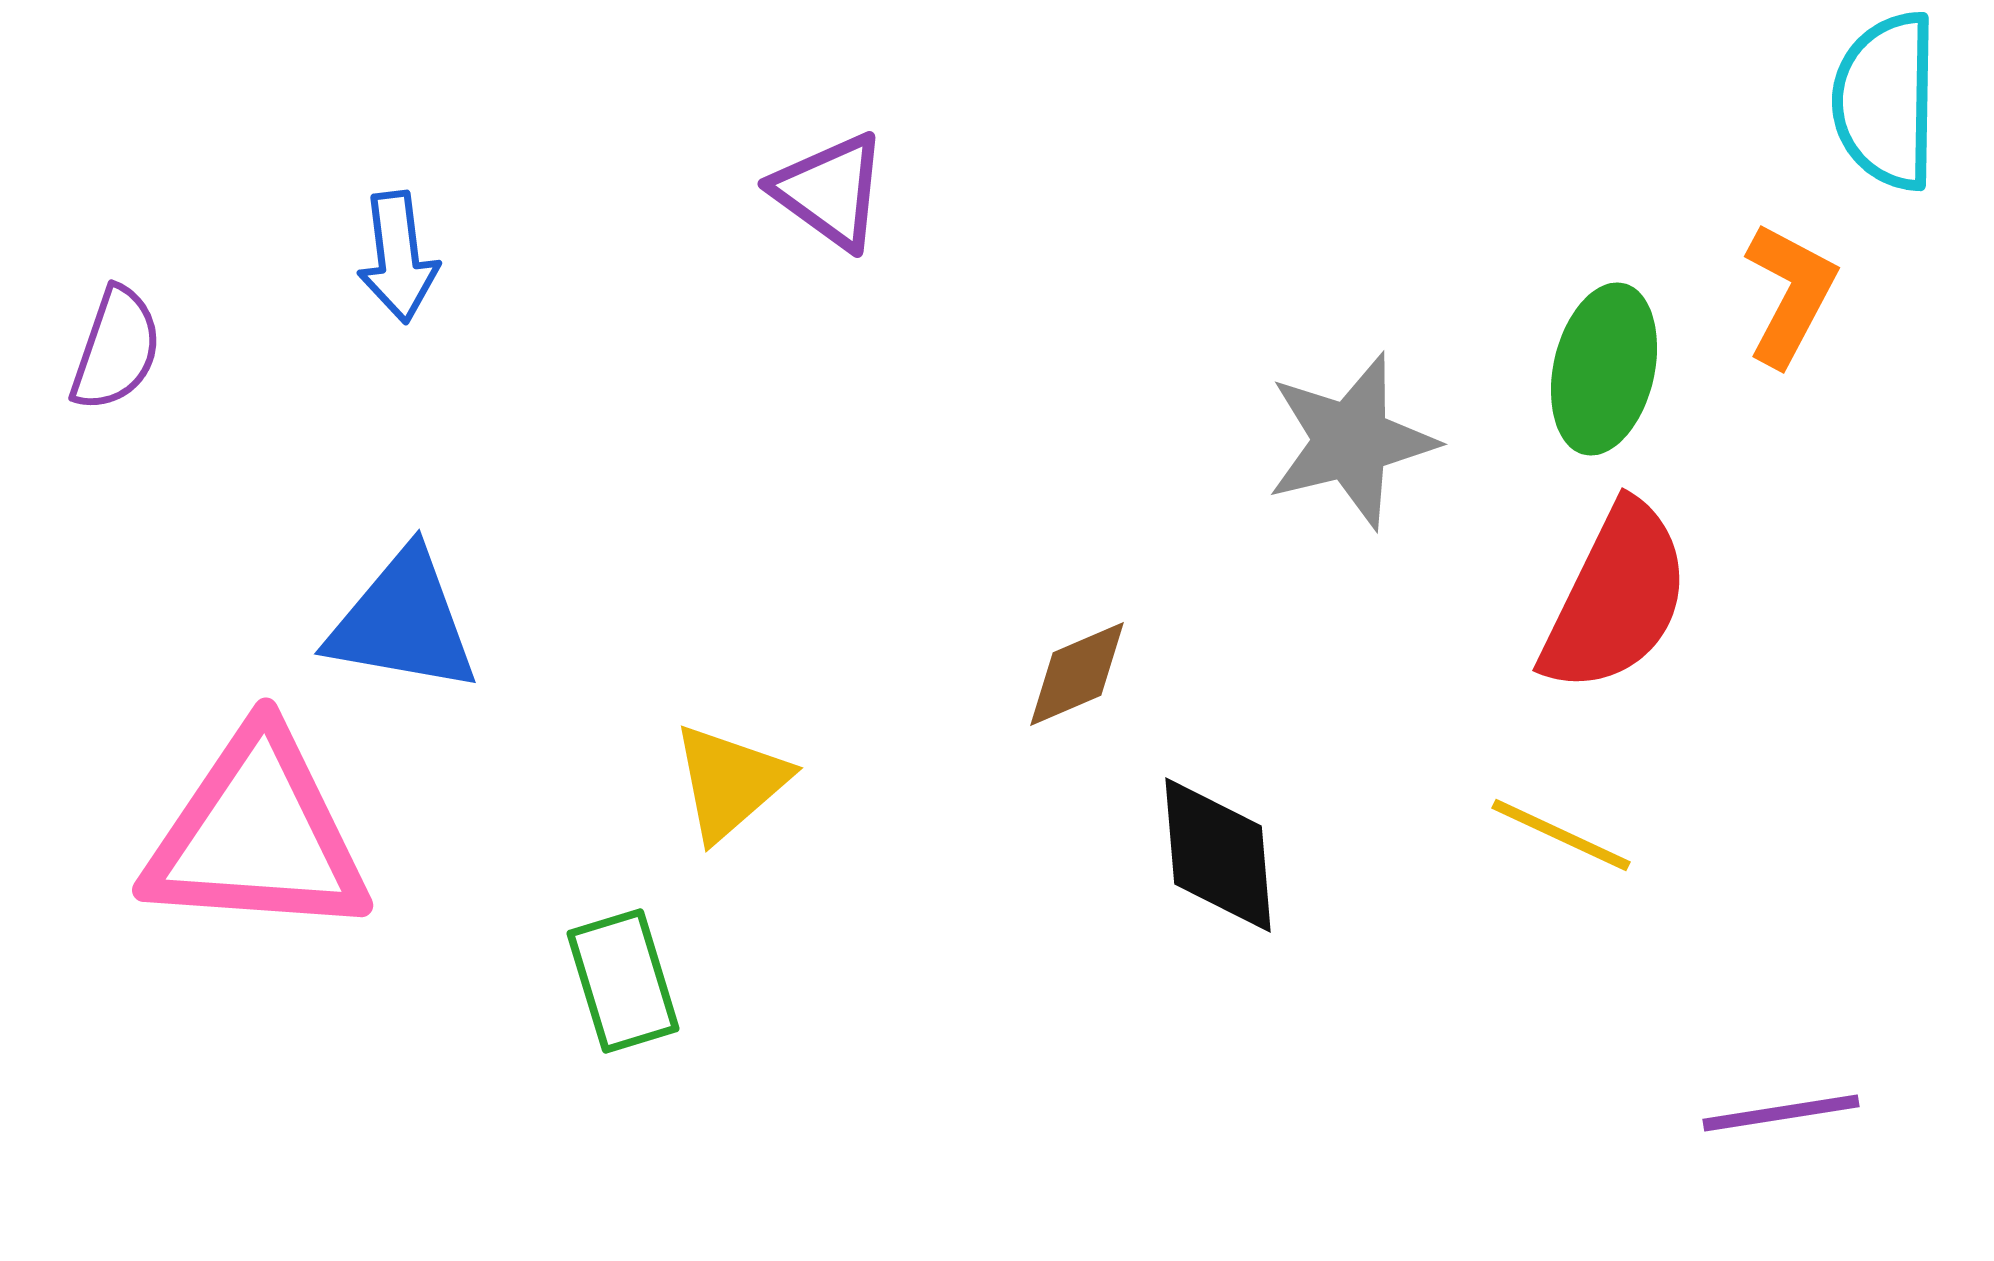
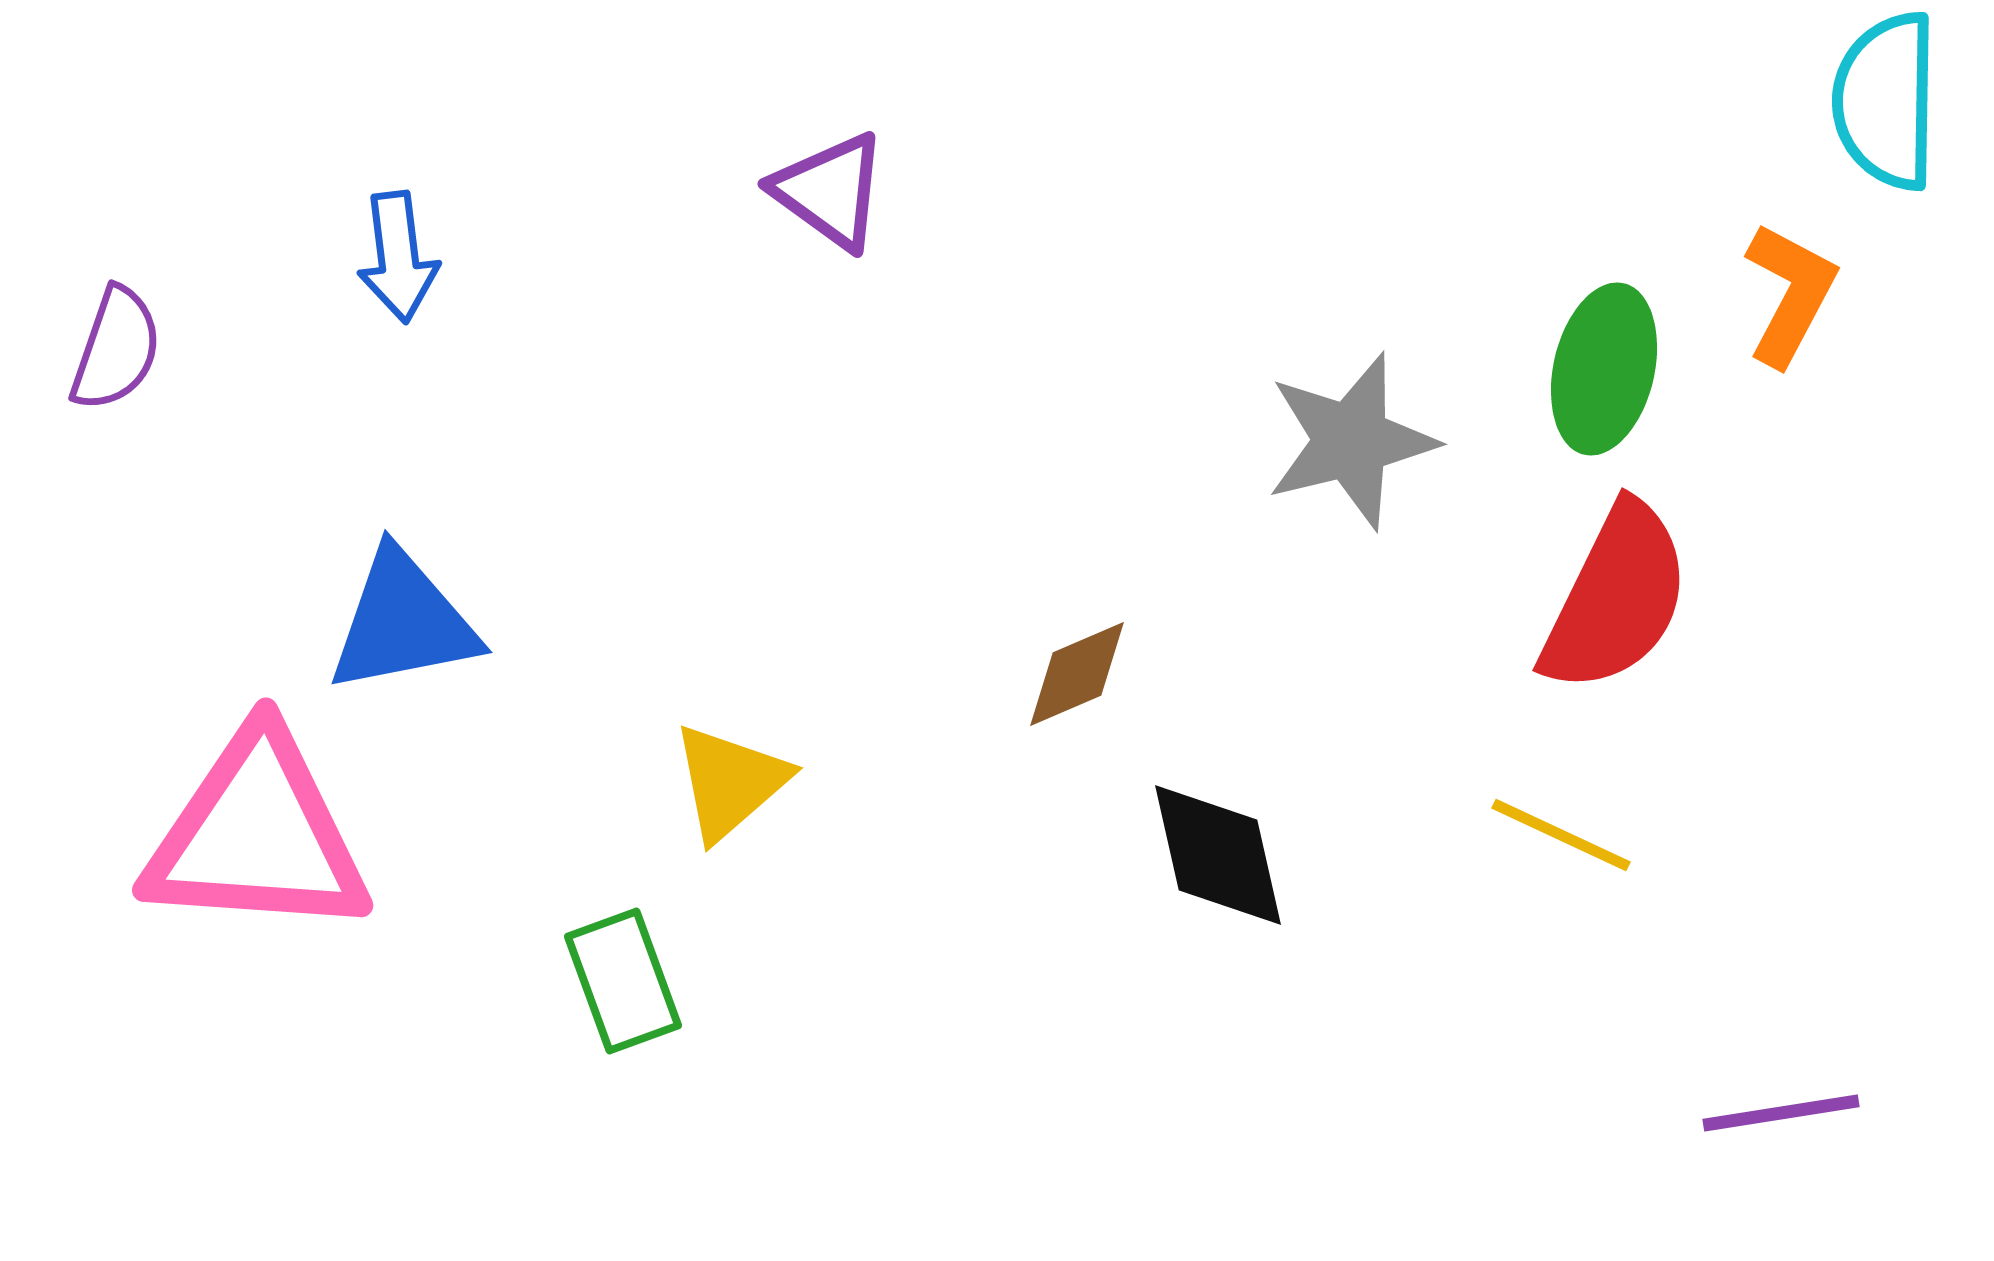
blue triangle: rotated 21 degrees counterclockwise
black diamond: rotated 8 degrees counterclockwise
green rectangle: rotated 3 degrees counterclockwise
